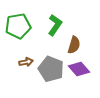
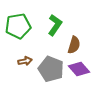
brown arrow: moved 1 px left, 1 px up
